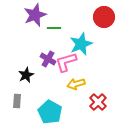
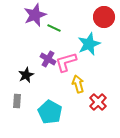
green line: rotated 24 degrees clockwise
cyan star: moved 8 px right
yellow arrow: moved 2 px right; rotated 90 degrees clockwise
